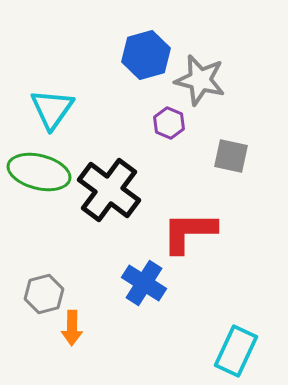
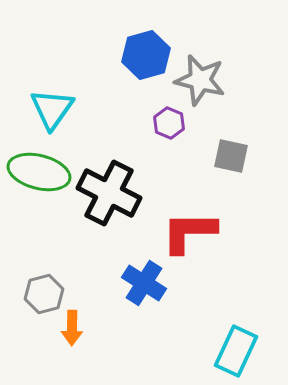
black cross: moved 3 px down; rotated 10 degrees counterclockwise
